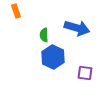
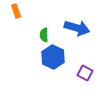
purple square: rotated 21 degrees clockwise
